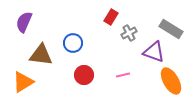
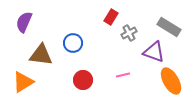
gray rectangle: moved 2 px left, 2 px up
red circle: moved 1 px left, 5 px down
